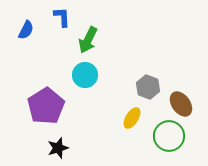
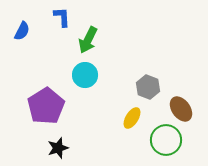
blue semicircle: moved 4 px left, 1 px down
brown ellipse: moved 5 px down
green circle: moved 3 px left, 4 px down
